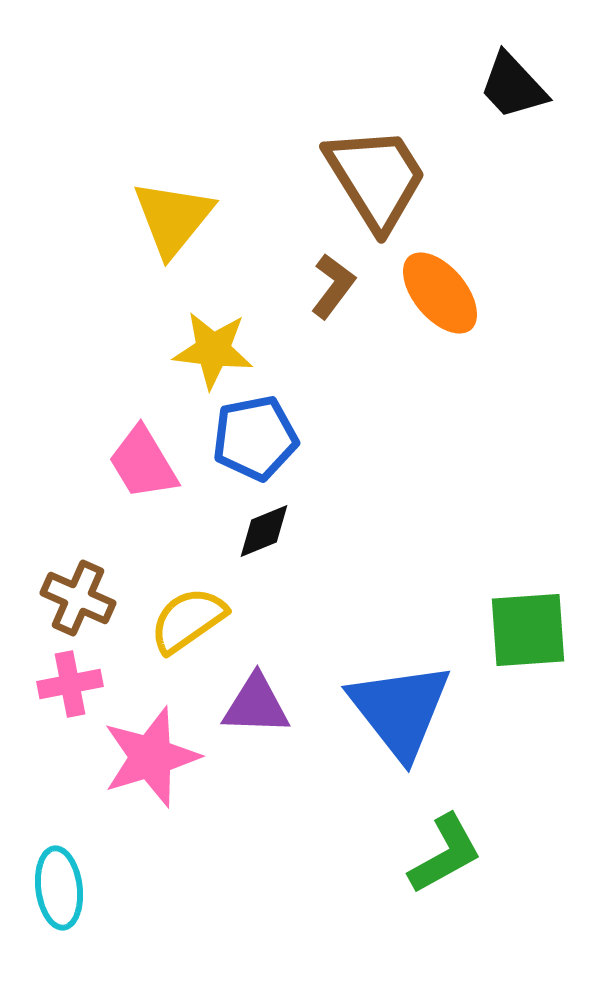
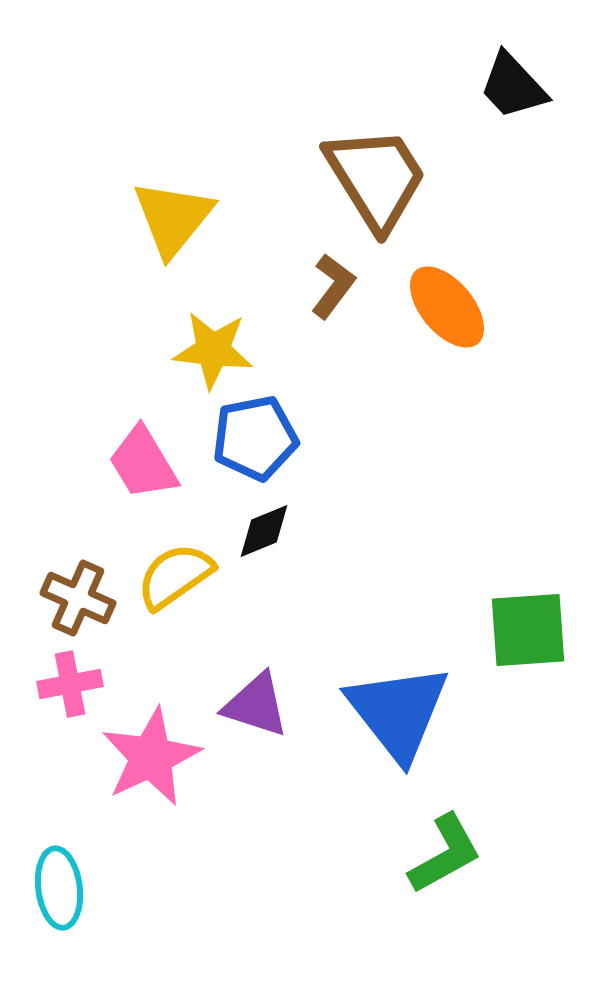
orange ellipse: moved 7 px right, 14 px down
yellow semicircle: moved 13 px left, 44 px up
purple triangle: rotated 16 degrees clockwise
blue triangle: moved 2 px left, 2 px down
pink star: rotated 8 degrees counterclockwise
